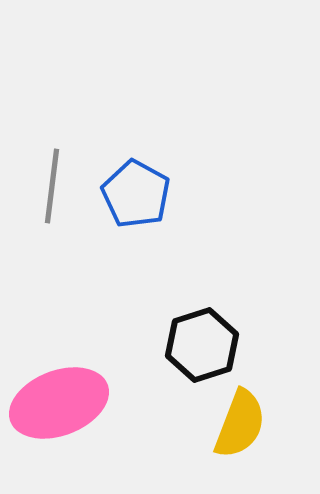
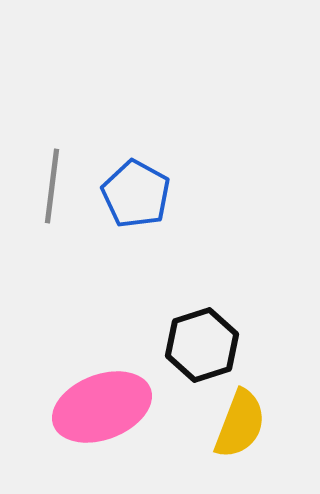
pink ellipse: moved 43 px right, 4 px down
